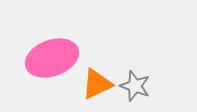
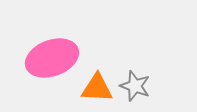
orange triangle: moved 4 px down; rotated 28 degrees clockwise
